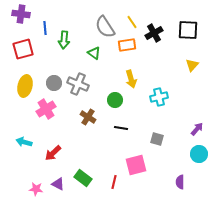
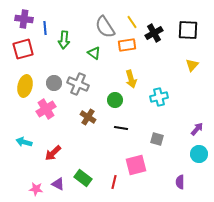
purple cross: moved 3 px right, 5 px down
